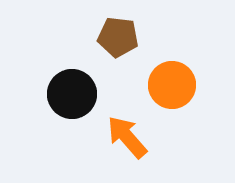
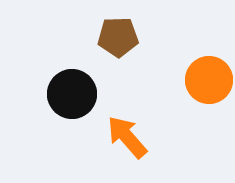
brown pentagon: rotated 9 degrees counterclockwise
orange circle: moved 37 px right, 5 px up
